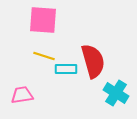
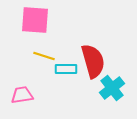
pink square: moved 8 px left
cyan cross: moved 4 px left, 5 px up; rotated 20 degrees clockwise
